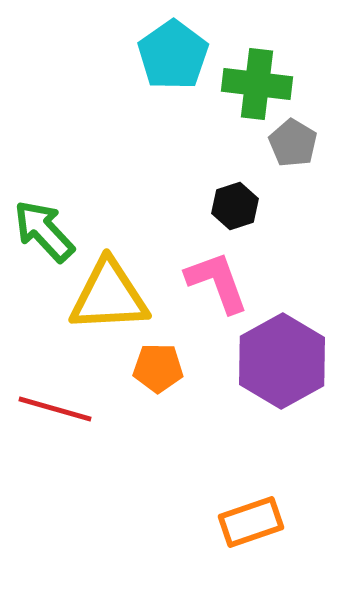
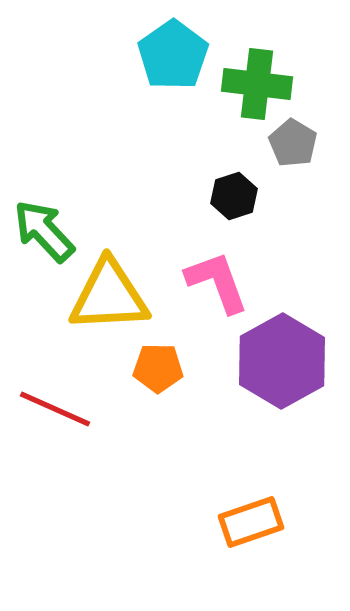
black hexagon: moved 1 px left, 10 px up
red line: rotated 8 degrees clockwise
